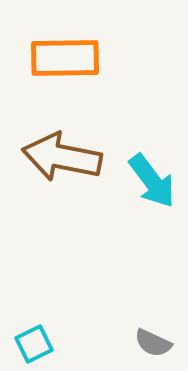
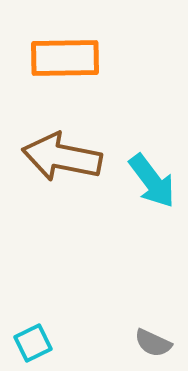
cyan square: moved 1 px left, 1 px up
